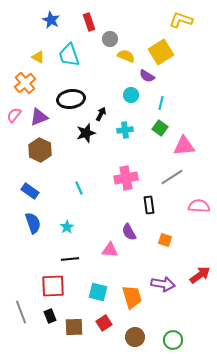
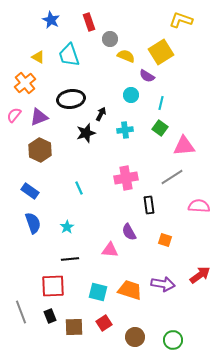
orange trapezoid at (132, 297): moved 2 px left, 7 px up; rotated 55 degrees counterclockwise
